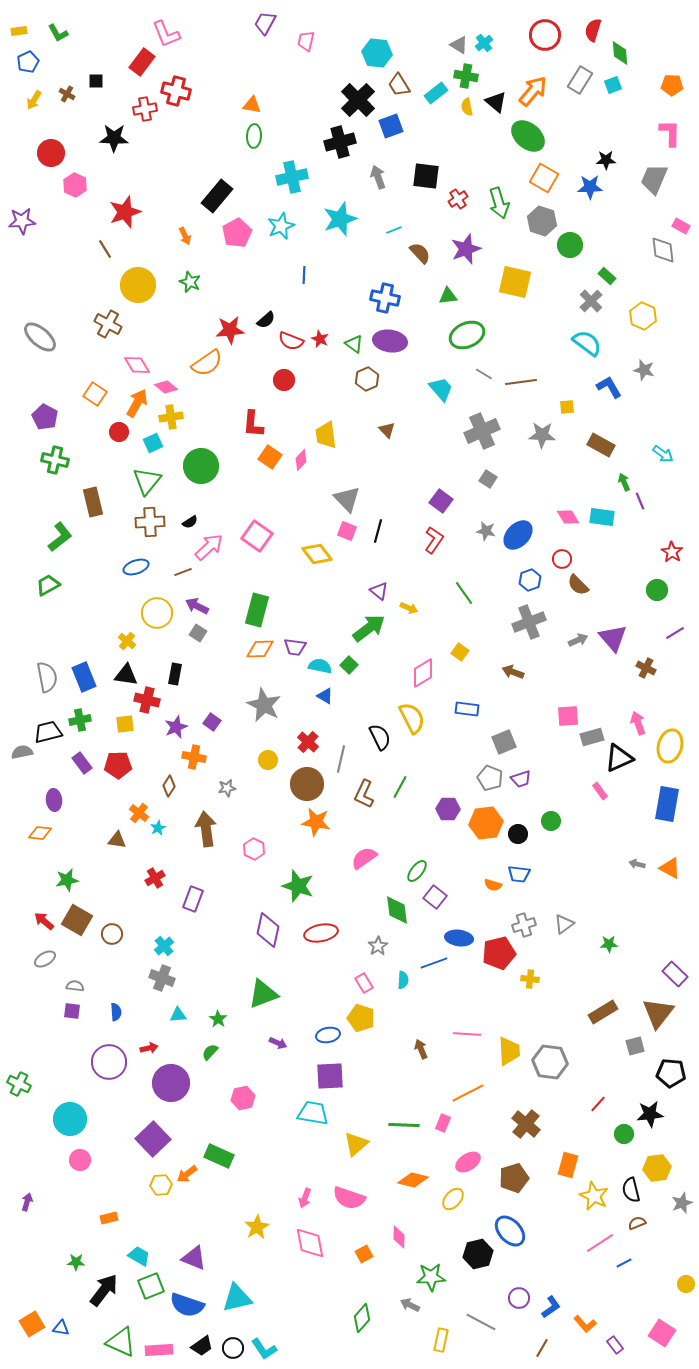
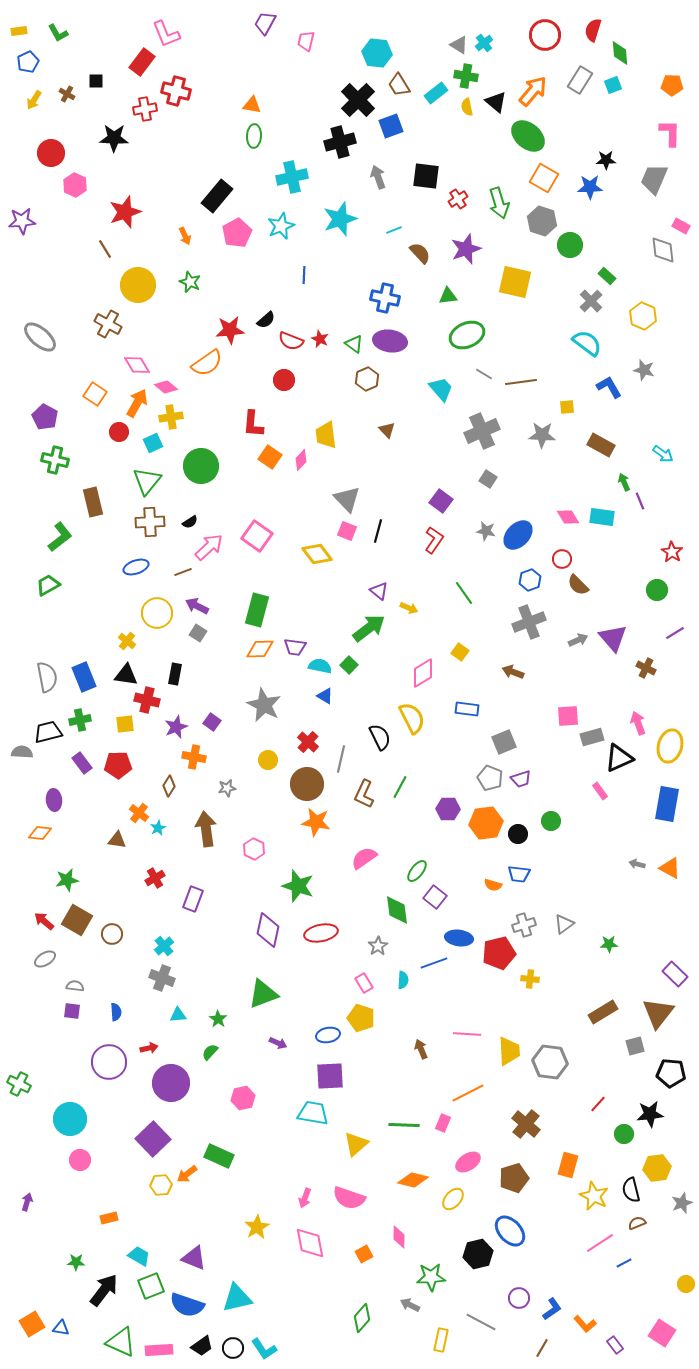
gray semicircle at (22, 752): rotated 15 degrees clockwise
blue L-shape at (551, 1307): moved 1 px right, 2 px down
